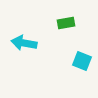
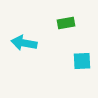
cyan square: rotated 24 degrees counterclockwise
